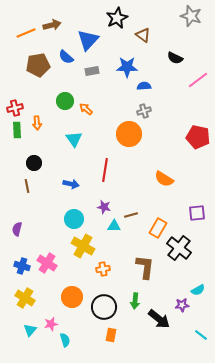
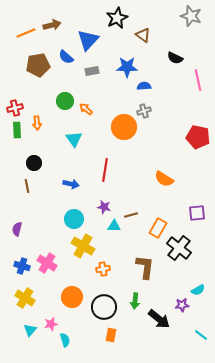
pink line at (198, 80): rotated 65 degrees counterclockwise
orange circle at (129, 134): moved 5 px left, 7 px up
